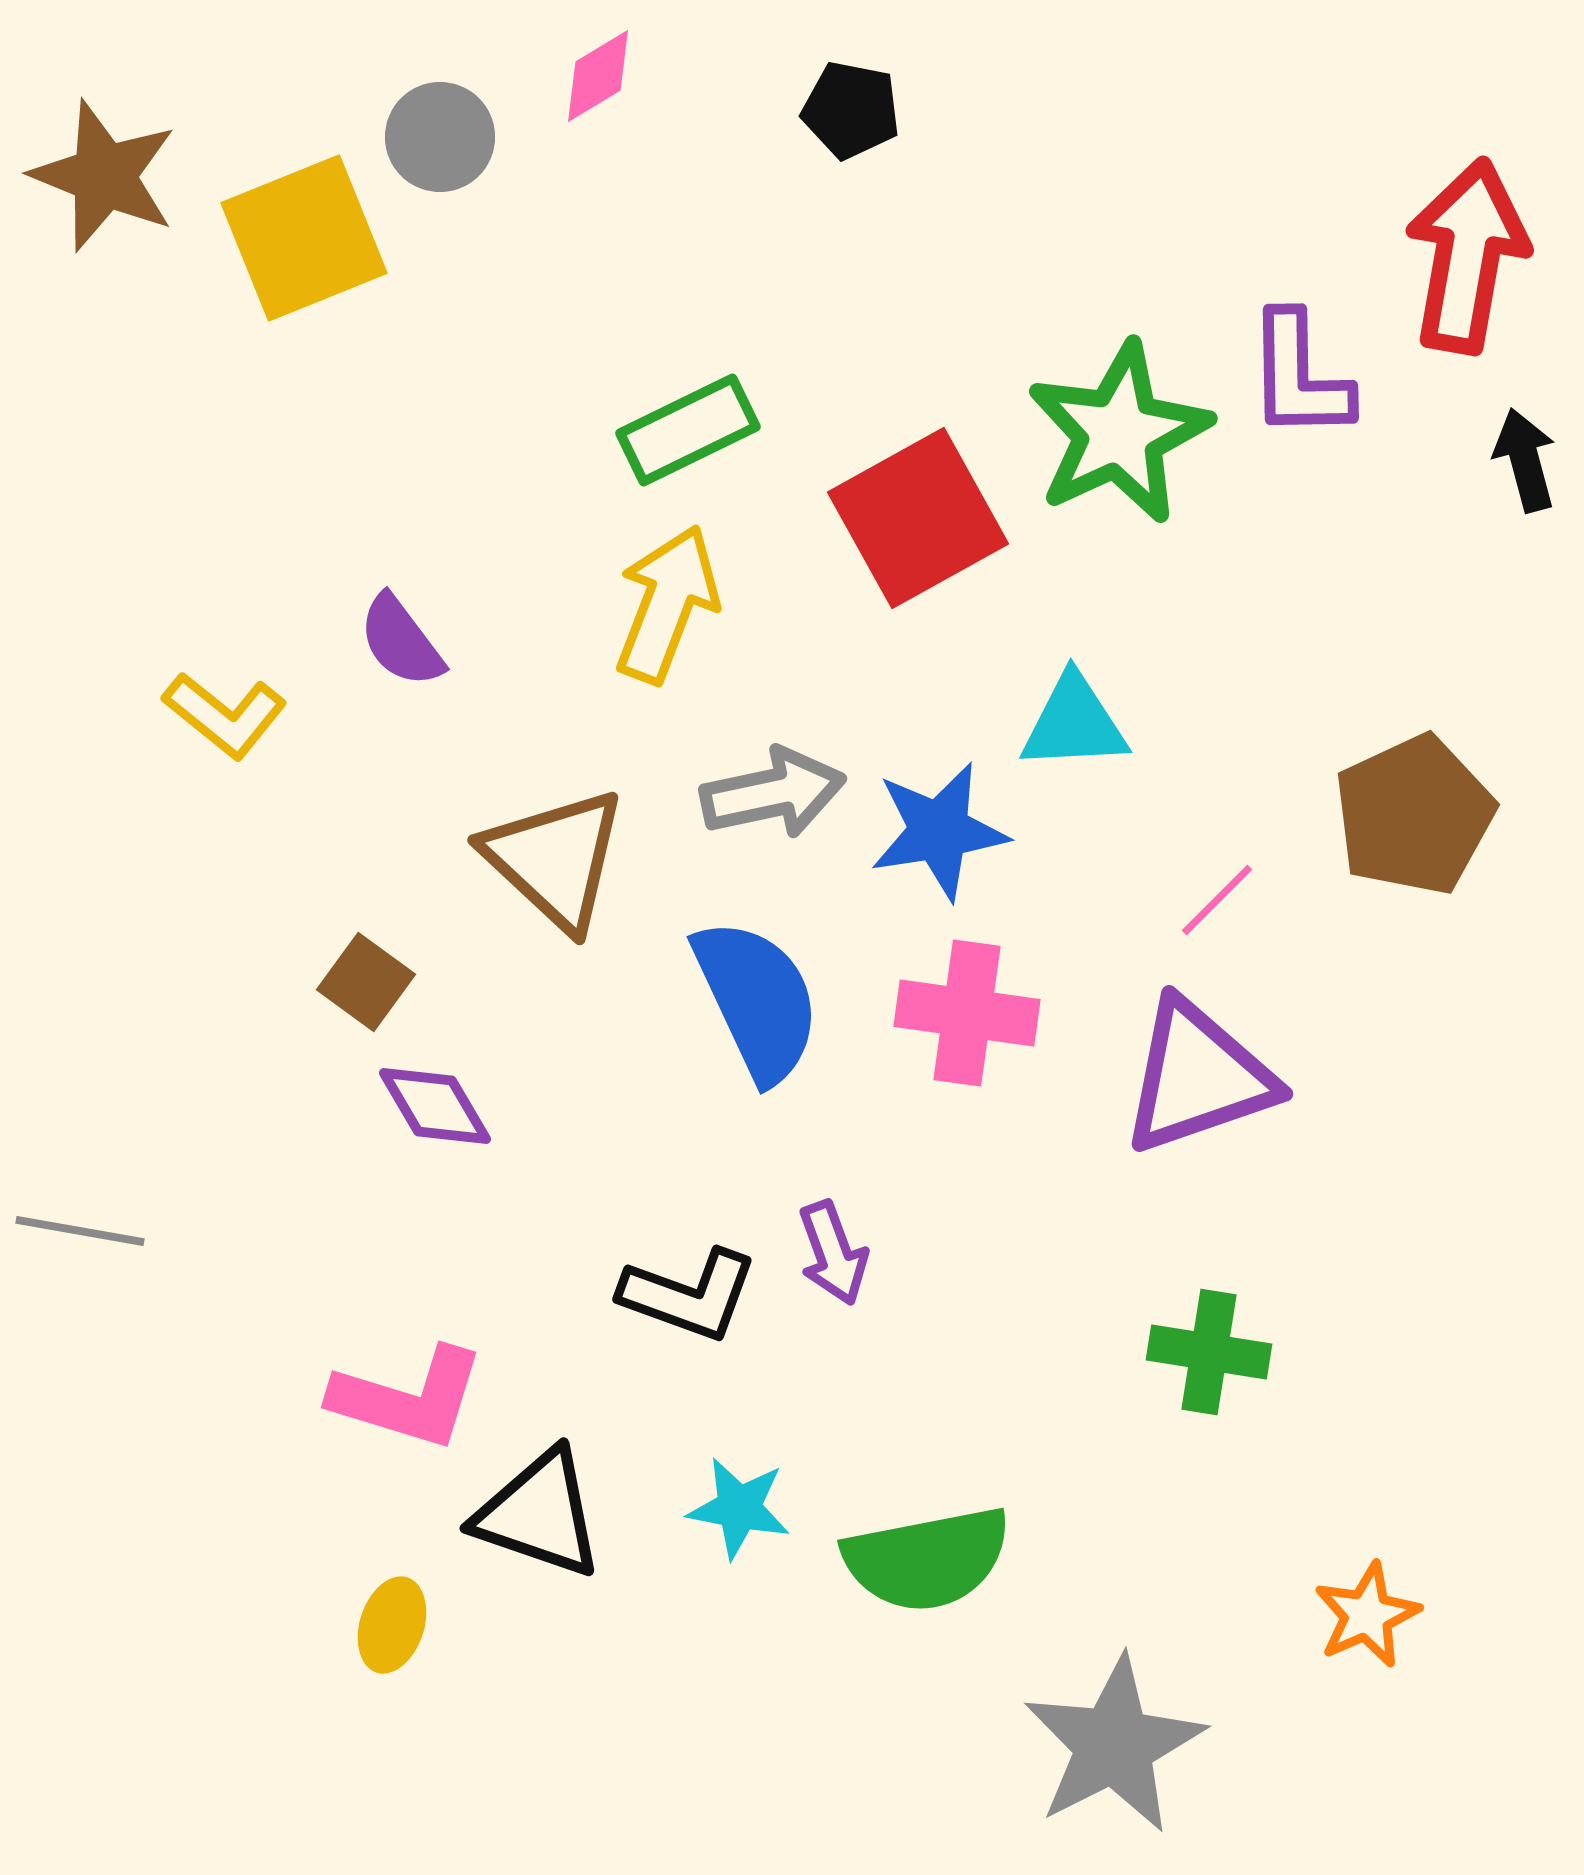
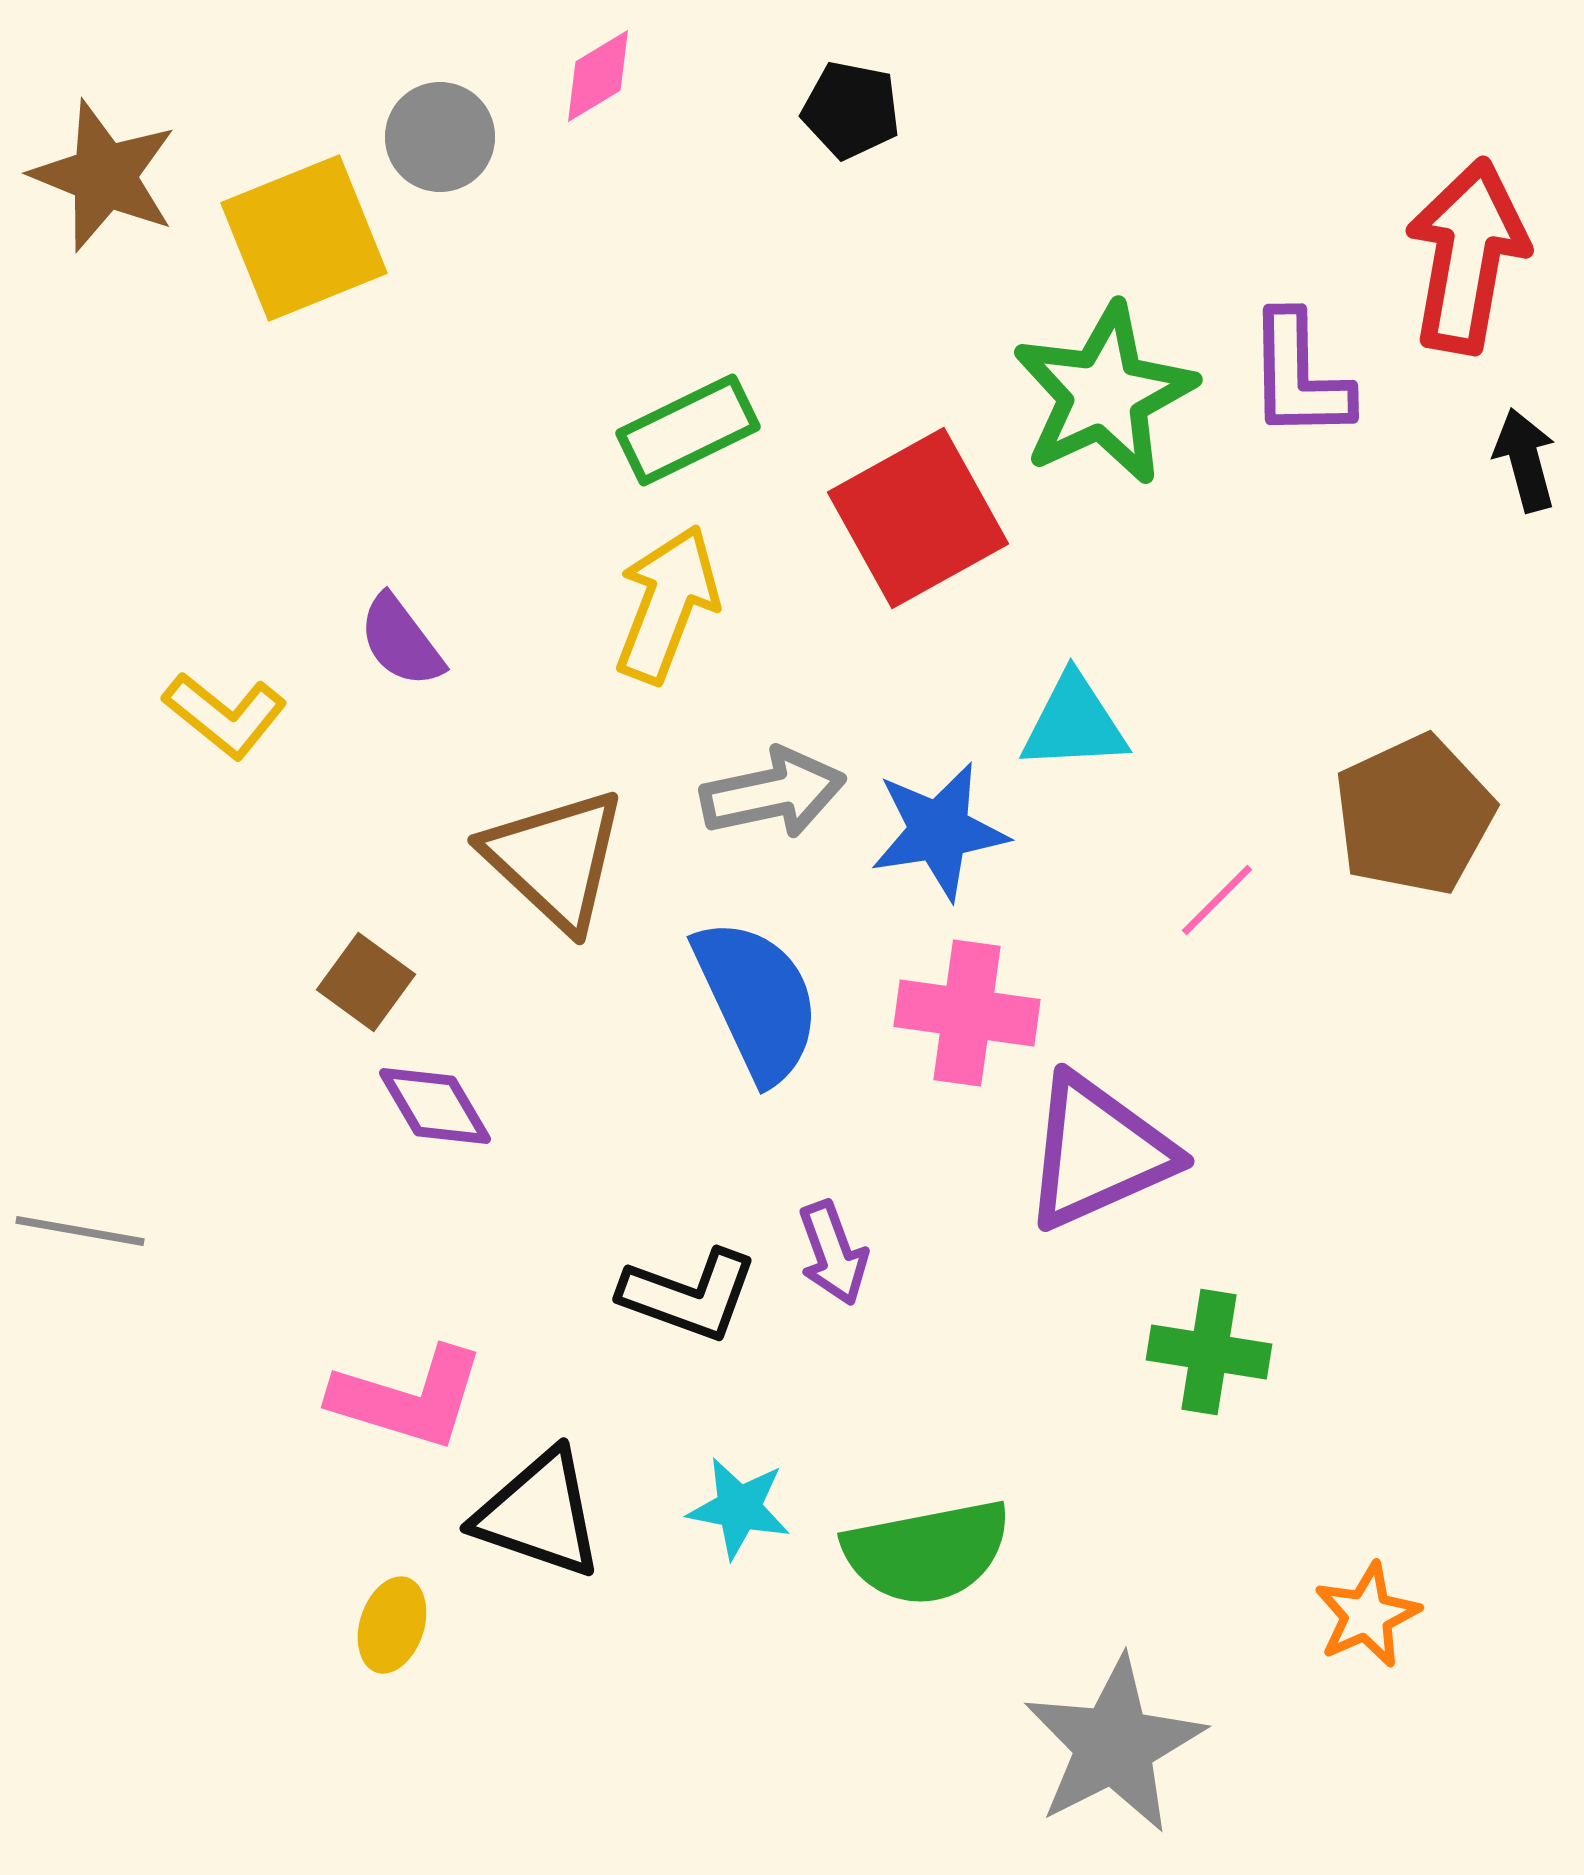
green star: moved 15 px left, 39 px up
purple triangle: moved 100 px left, 75 px down; rotated 5 degrees counterclockwise
green semicircle: moved 7 px up
